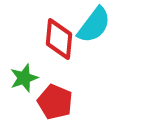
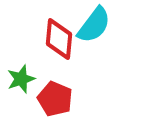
green star: moved 3 px left, 1 px down
red pentagon: moved 3 px up
